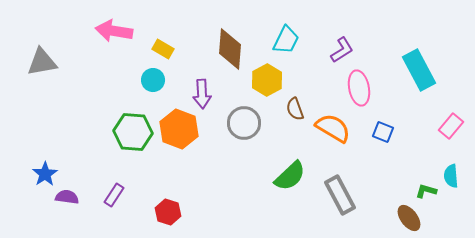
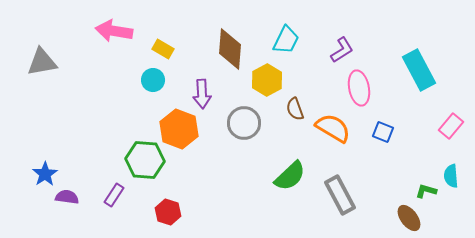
green hexagon: moved 12 px right, 28 px down
